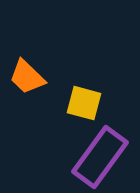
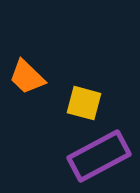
purple rectangle: moved 1 px left, 1 px up; rotated 26 degrees clockwise
